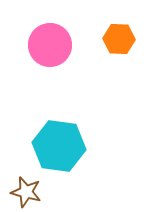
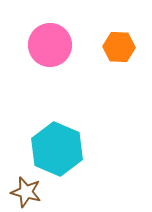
orange hexagon: moved 8 px down
cyan hexagon: moved 2 px left, 3 px down; rotated 15 degrees clockwise
